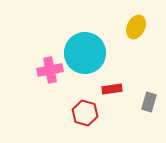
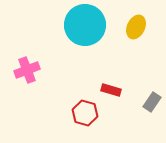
cyan circle: moved 28 px up
pink cross: moved 23 px left; rotated 10 degrees counterclockwise
red rectangle: moved 1 px left, 1 px down; rotated 24 degrees clockwise
gray rectangle: moved 3 px right; rotated 18 degrees clockwise
